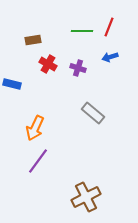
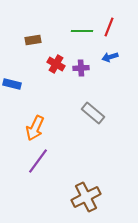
red cross: moved 8 px right
purple cross: moved 3 px right; rotated 21 degrees counterclockwise
